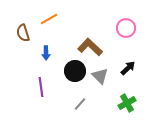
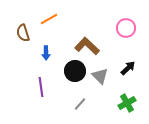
brown L-shape: moved 3 px left, 1 px up
